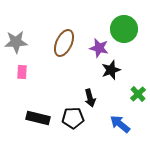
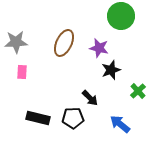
green circle: moved 3 px left, 13 px up
green cross: moved 3 px up
black arrow: rotated 30 degrees counterclockwise
